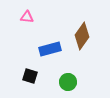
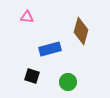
brown diamond: moved 1 px left, 5 px up; rotated 20 degrees counterclockwise
black square: moved 2 px right
